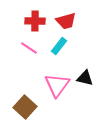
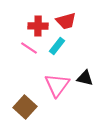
red cross: moved 3 px right, 5 px down
cyan rectangle: moved 2 px left
